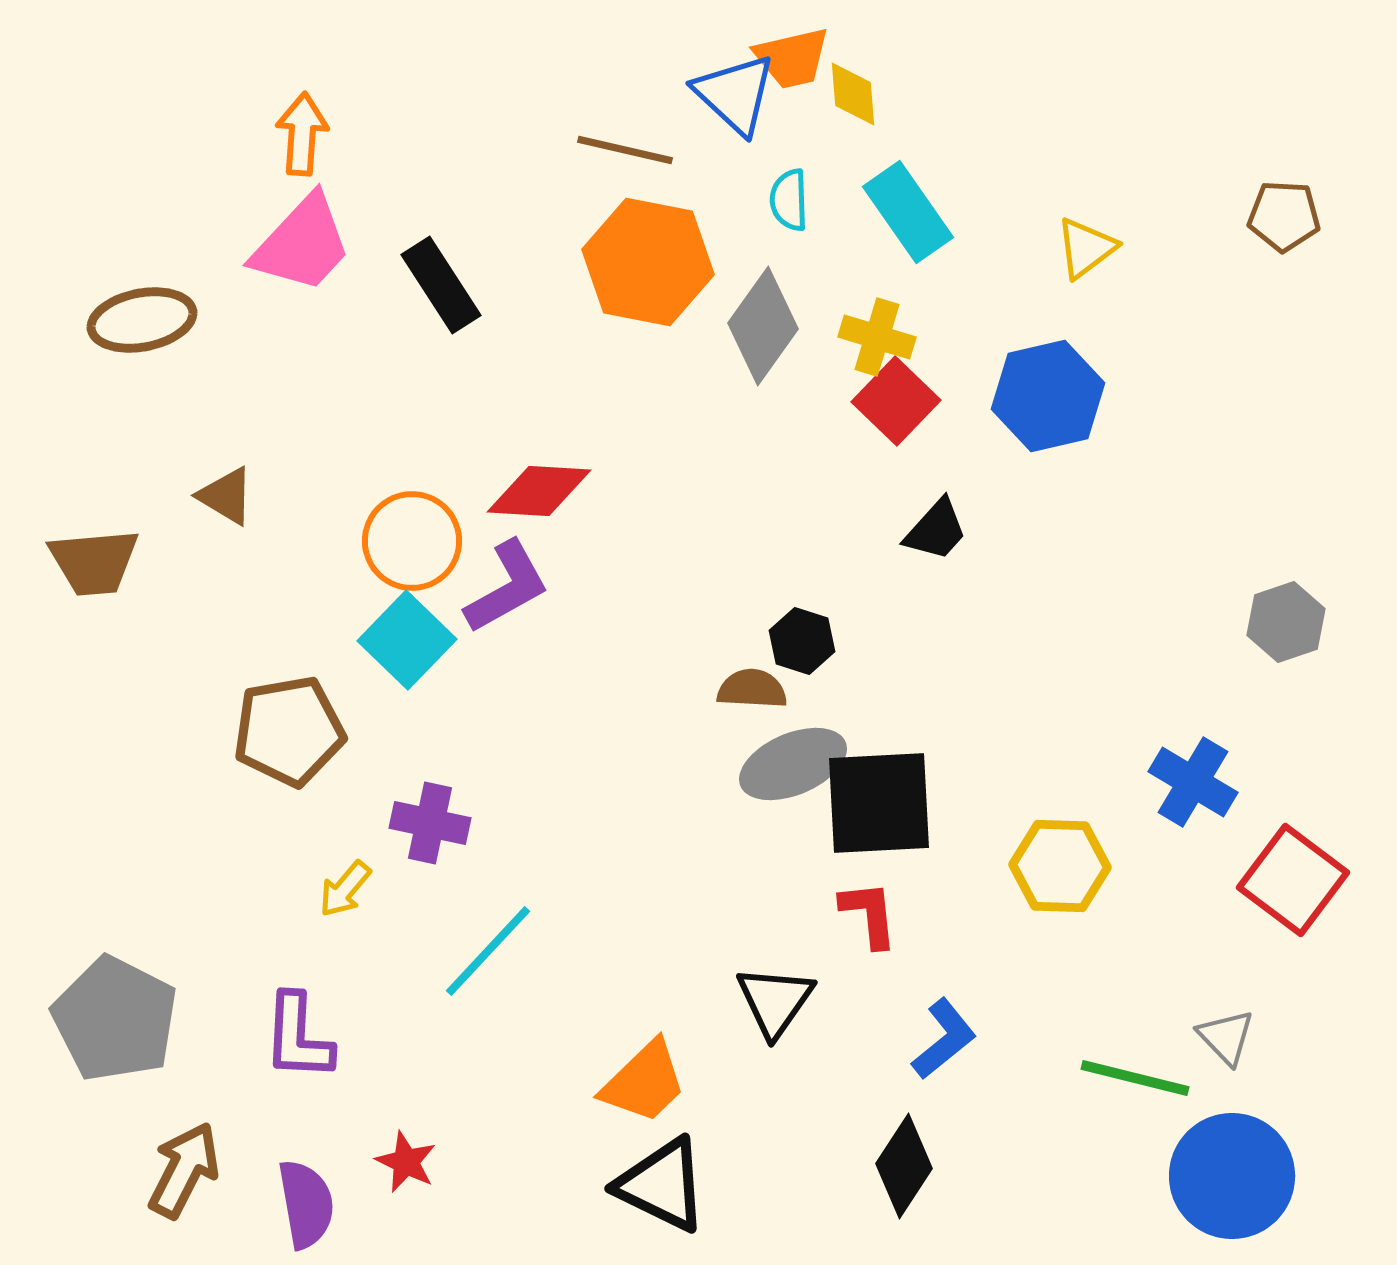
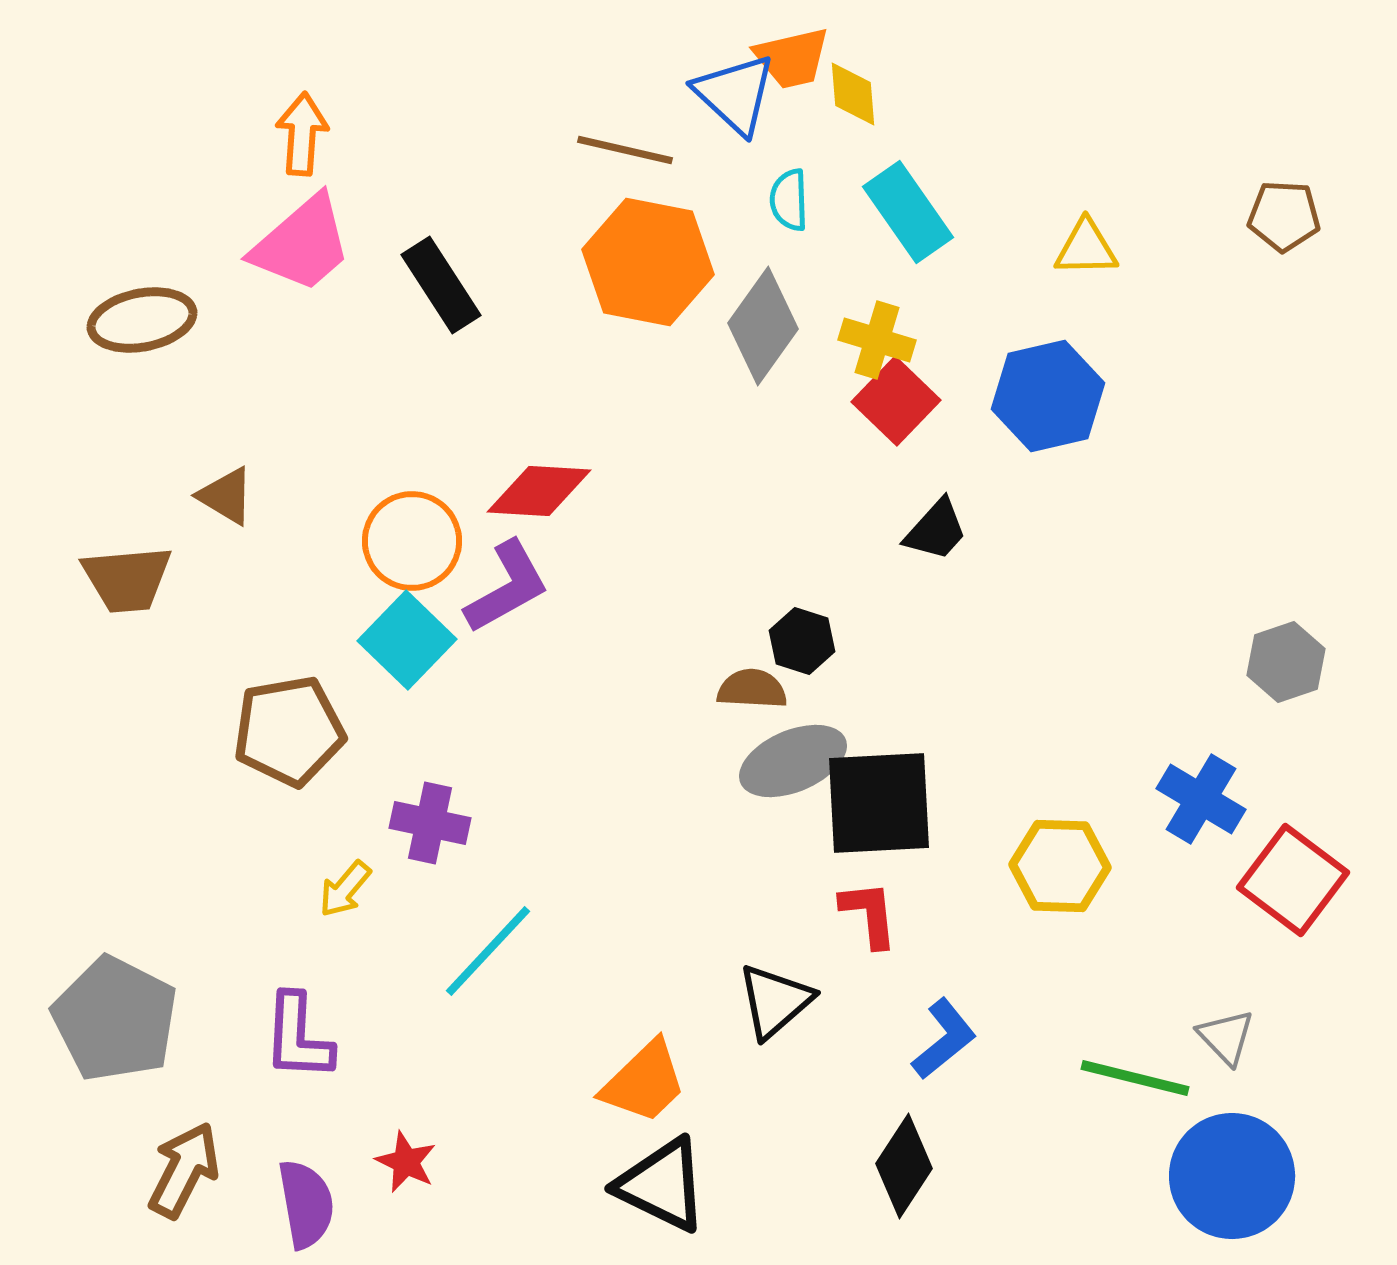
pink trapezoid at (302, 244): rotated 6 degrees clockwise
yellow triangle at (1086, 248): rotated 36 degrees clockwise
yellow cross at (877, 337): moved 3 px down
brown trapezoid at (94, 562): moved 33 px right, 17 px down
gray hexagon at (1286, 622): moved 40 px down
gray ellipse at (793, 764): moved 3 px up
blue cross at (1193, 782): moved 8 px right, 17 px down
black triangle at (775, 1001): rotated 14 degrees clockwise
